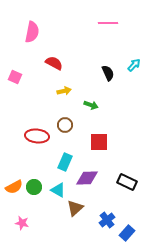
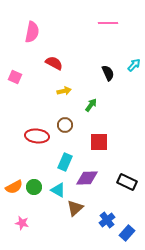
green arrow: rotated 72 degrees counterclockwise
